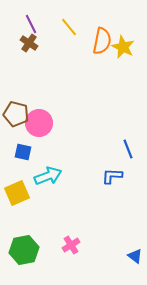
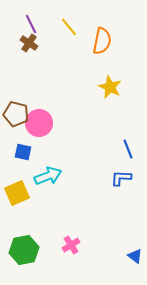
yellow star: moved 13 px left, 40 px down
blue L-shape: moved 9 px right, 2 px down
